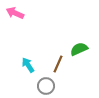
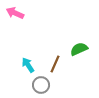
brown line: moved 3 px left
gray circle: moved 5 px left, 1 px up
